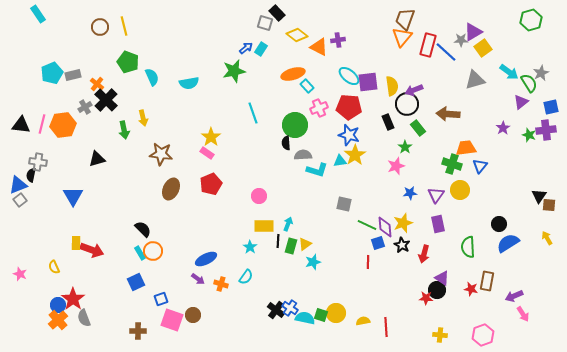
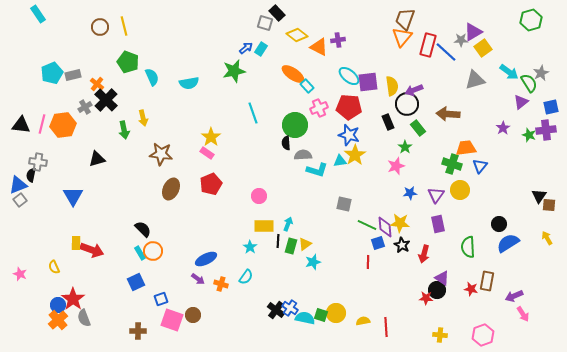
orange ellipse at (293, 74): rotated 50 degrees clockwise
yellow star at (403, 223): moved 3 px left; rotated 24 degrees clockwise
